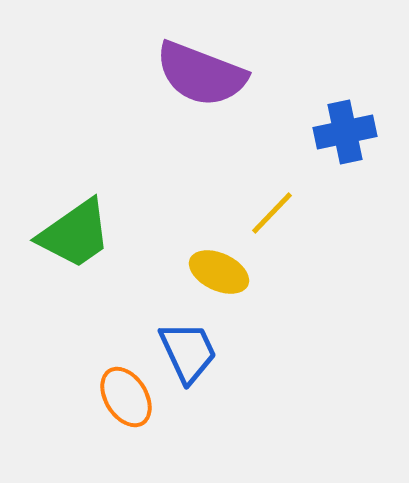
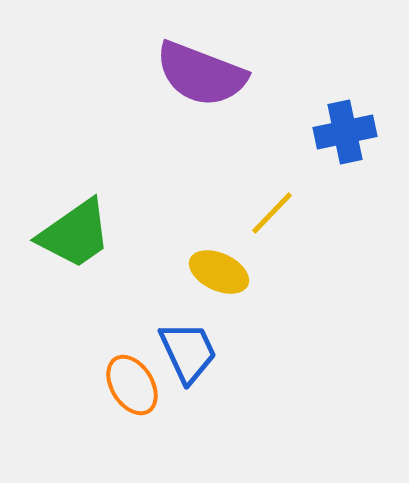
orange ellipse: moved 6 px right, 12 px up
